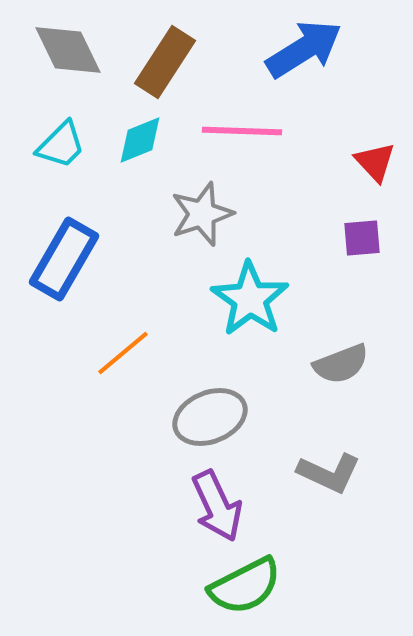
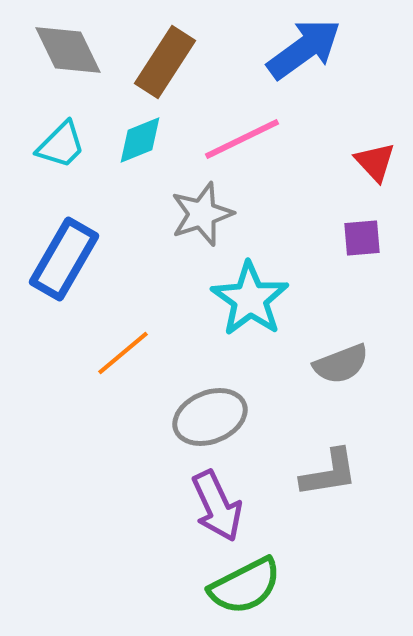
blue arrow: rotated 4 degrees counterclockwise
pink line: moved 8 px down; rotated 28 degrees counterclockwise
gray L-shape: rotated 34 degrees counterclockwise
